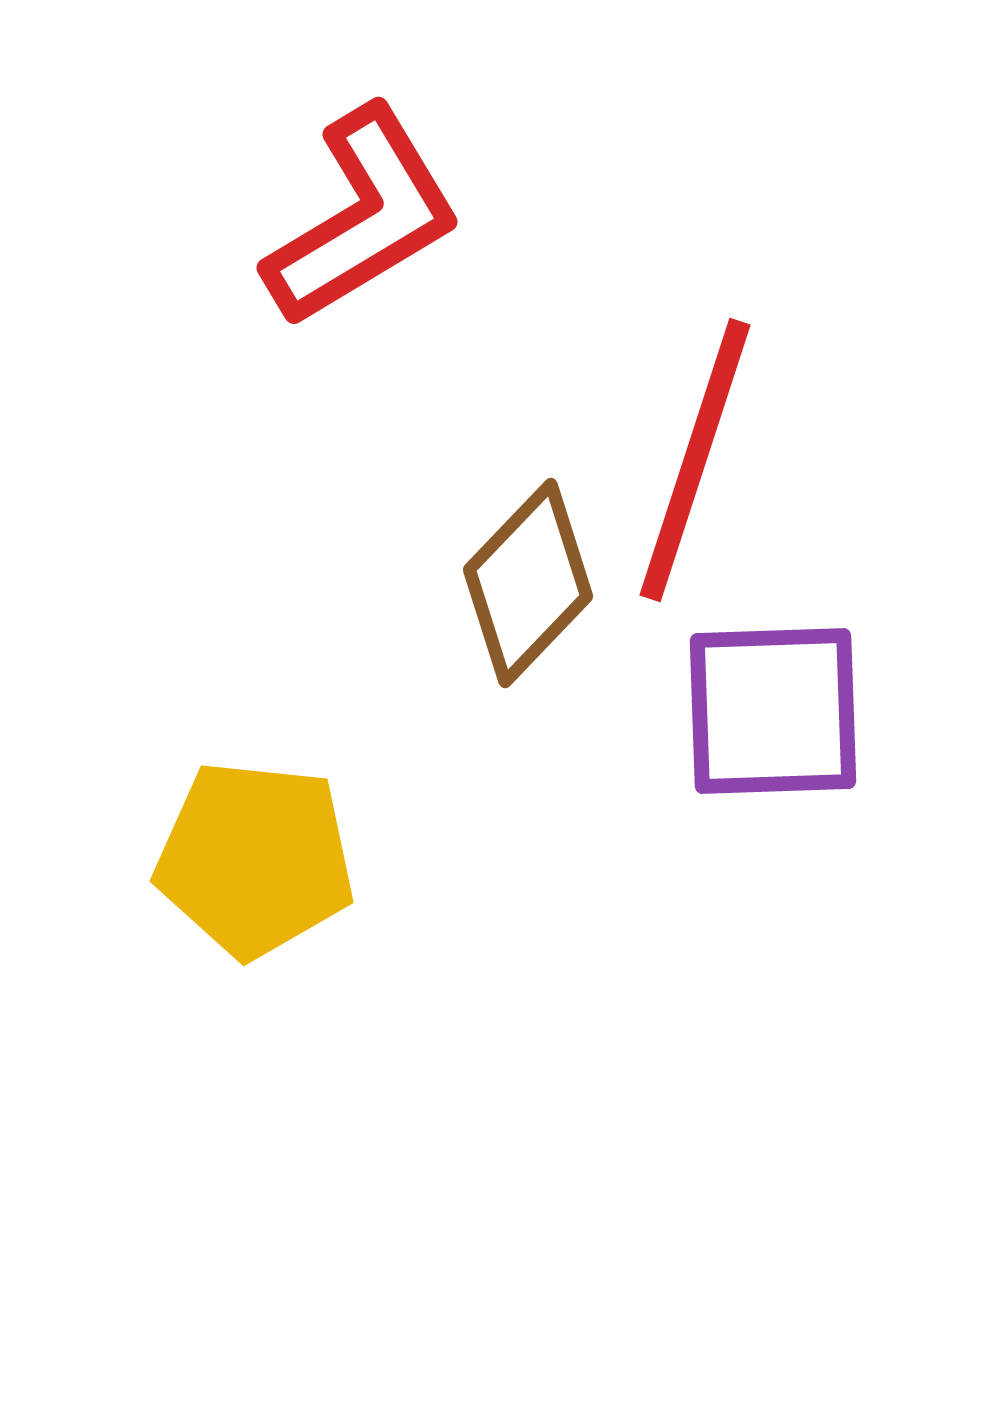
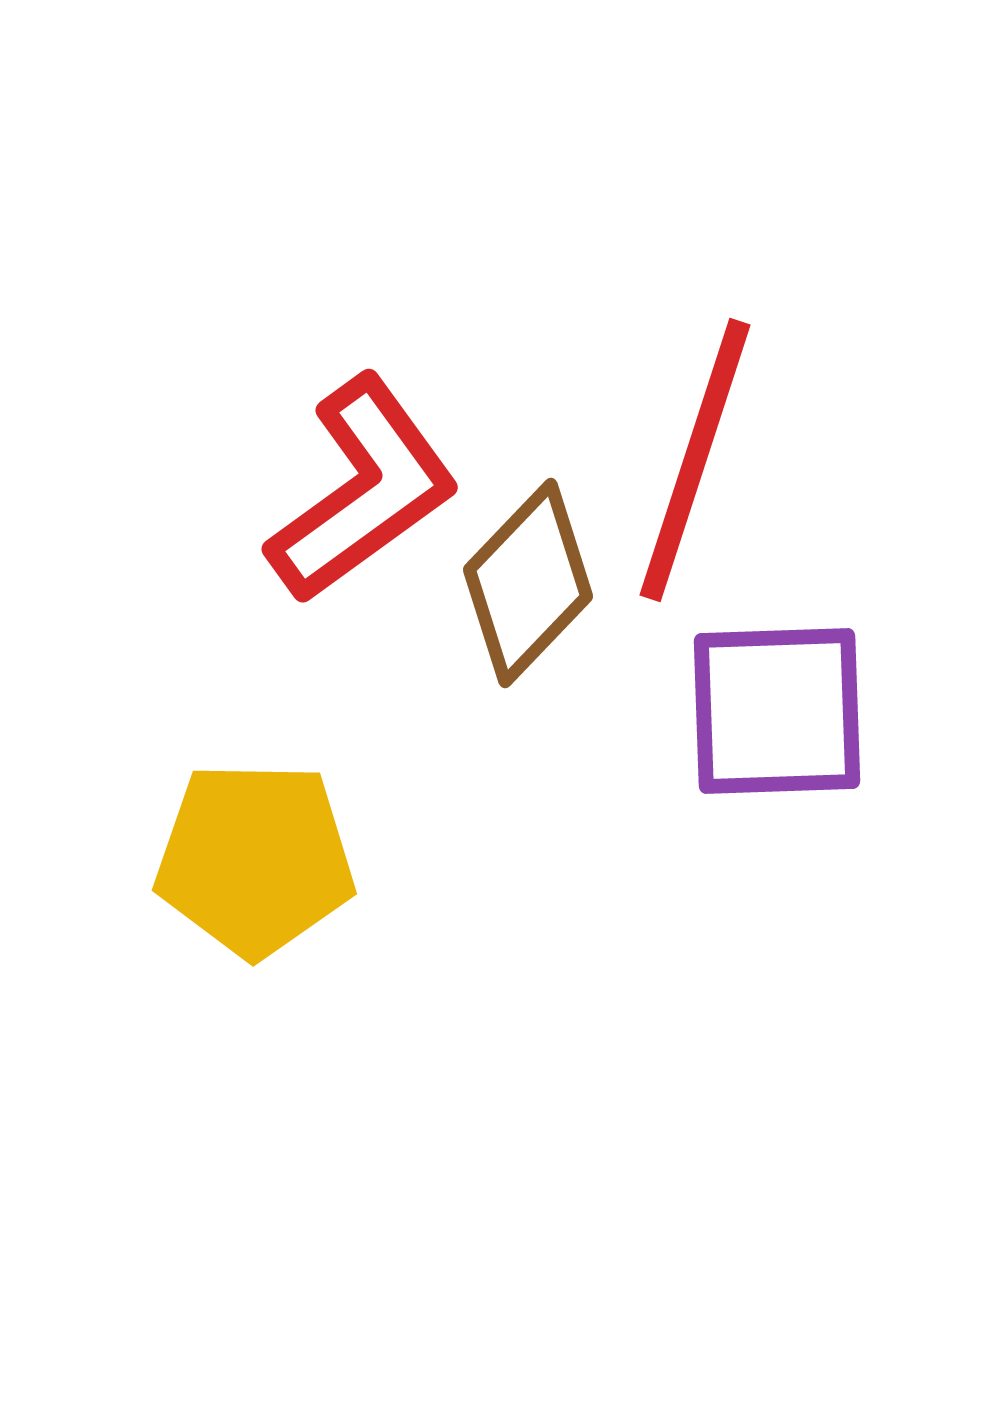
red L-shape: moved 273 px down; rotated 5 degrees counterclockwise
purple square: moved 4 px right
yellow pentagon: rotated 5 degrees counterclockwise
